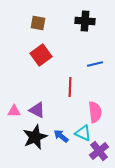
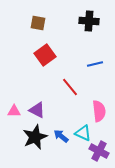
black cross: moved 4 px right
red square: moved 4 px right
red line: rotated 42 degrees counterclockwise
pink semicircle: moved 4 px right, 1 px up
purple cross: rotated 24 degrees counterclockwise
